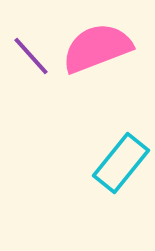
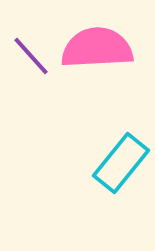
pink semicircle: rotated 18 degrees clockwise
